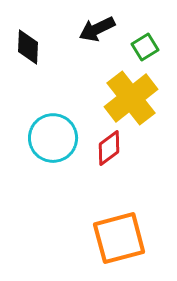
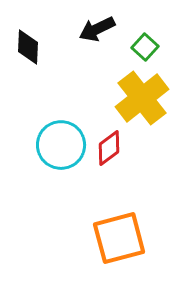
green square: rotated 16 degrees counterclockwise
yellow cross: moved 11 px right
cyan circle: moved 8 px right, 7 px down
